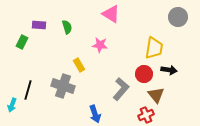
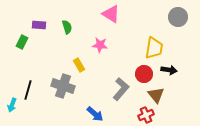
blue arrow: rotated 30 degrees counterclockwise
